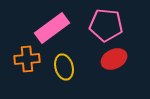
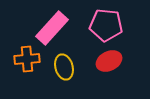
pink rectangle: rotated 12 degrees counterclockwise
red ellipse: moved 5 px left, 2 px down
